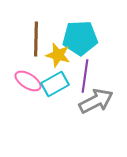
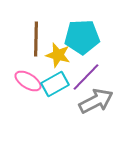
cyan pentagon: moved 2 px right, 1 px up
purple line: moved 1 px right, 1 px down; rotated 36 degrees clockwise
